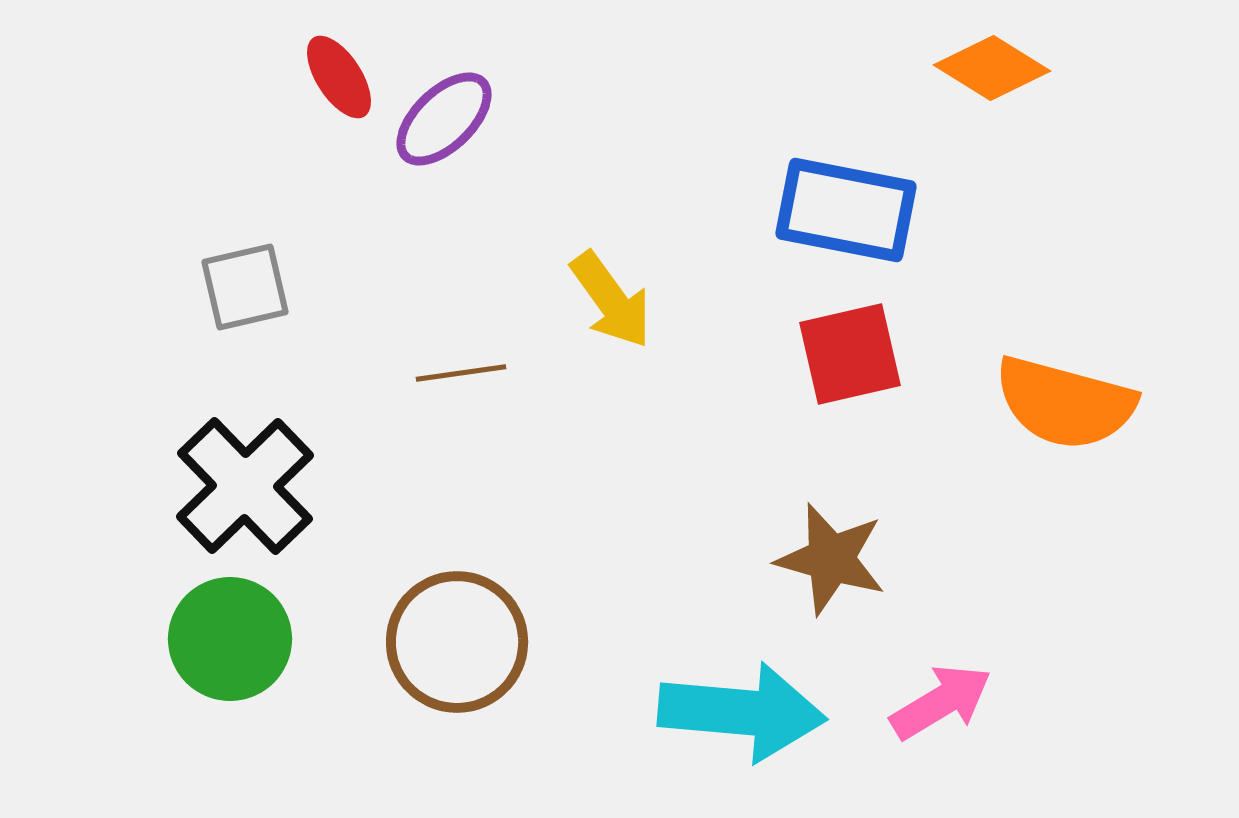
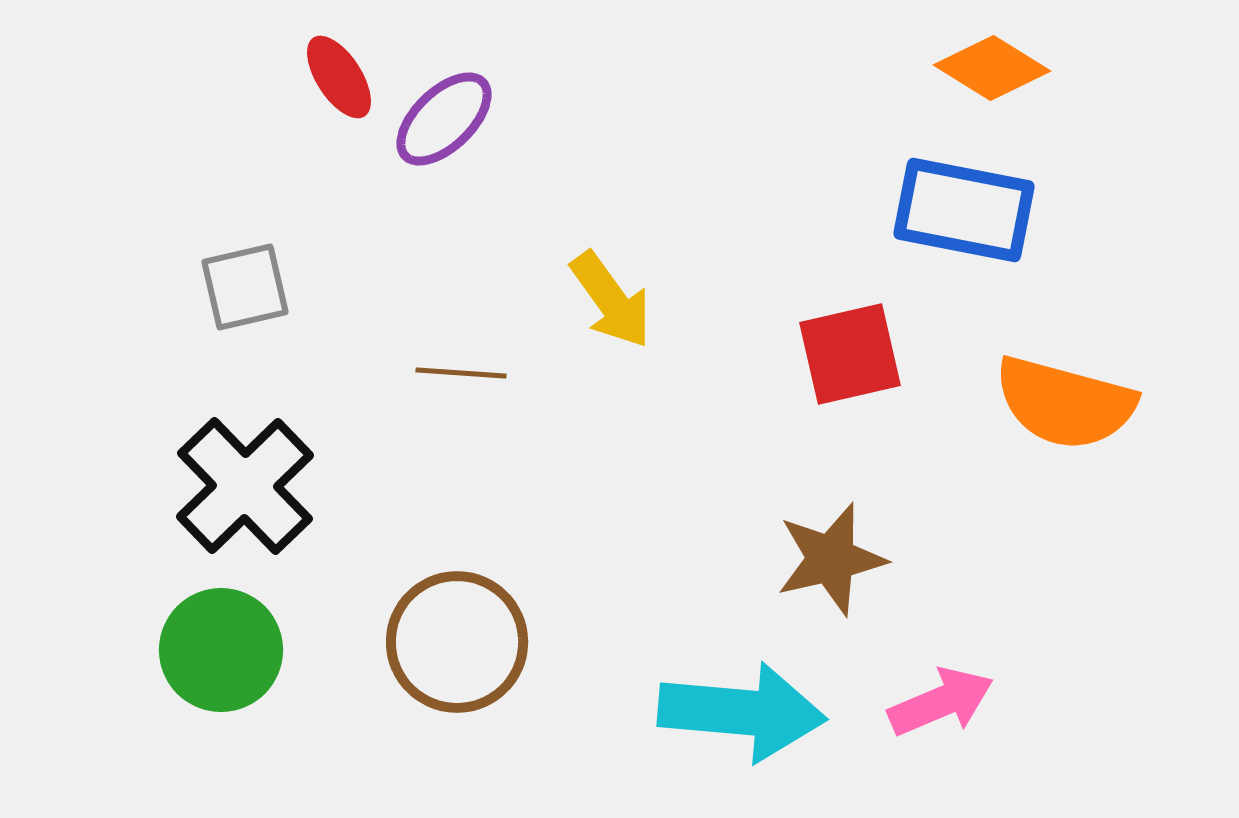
blue rectangle: moved 118 px right
brown line: rotated 12 degrees clockwise
brown star: rotated 29 degrees counterclockwise
green circle: moved 9 px left, 11 px down
pink arrow: rotated 8 degrees clockwise
